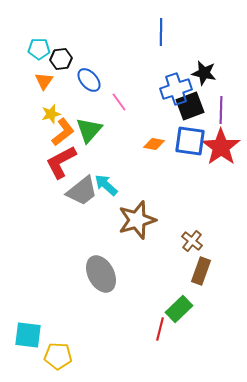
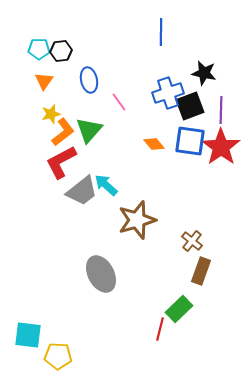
black hexagon: moved 8 px up
blue ellipse: rotated 30 degrees clockwise
blue cross: moved 8 px left, 4 px down
orange diamond: rotated 40 degrees clockwise
